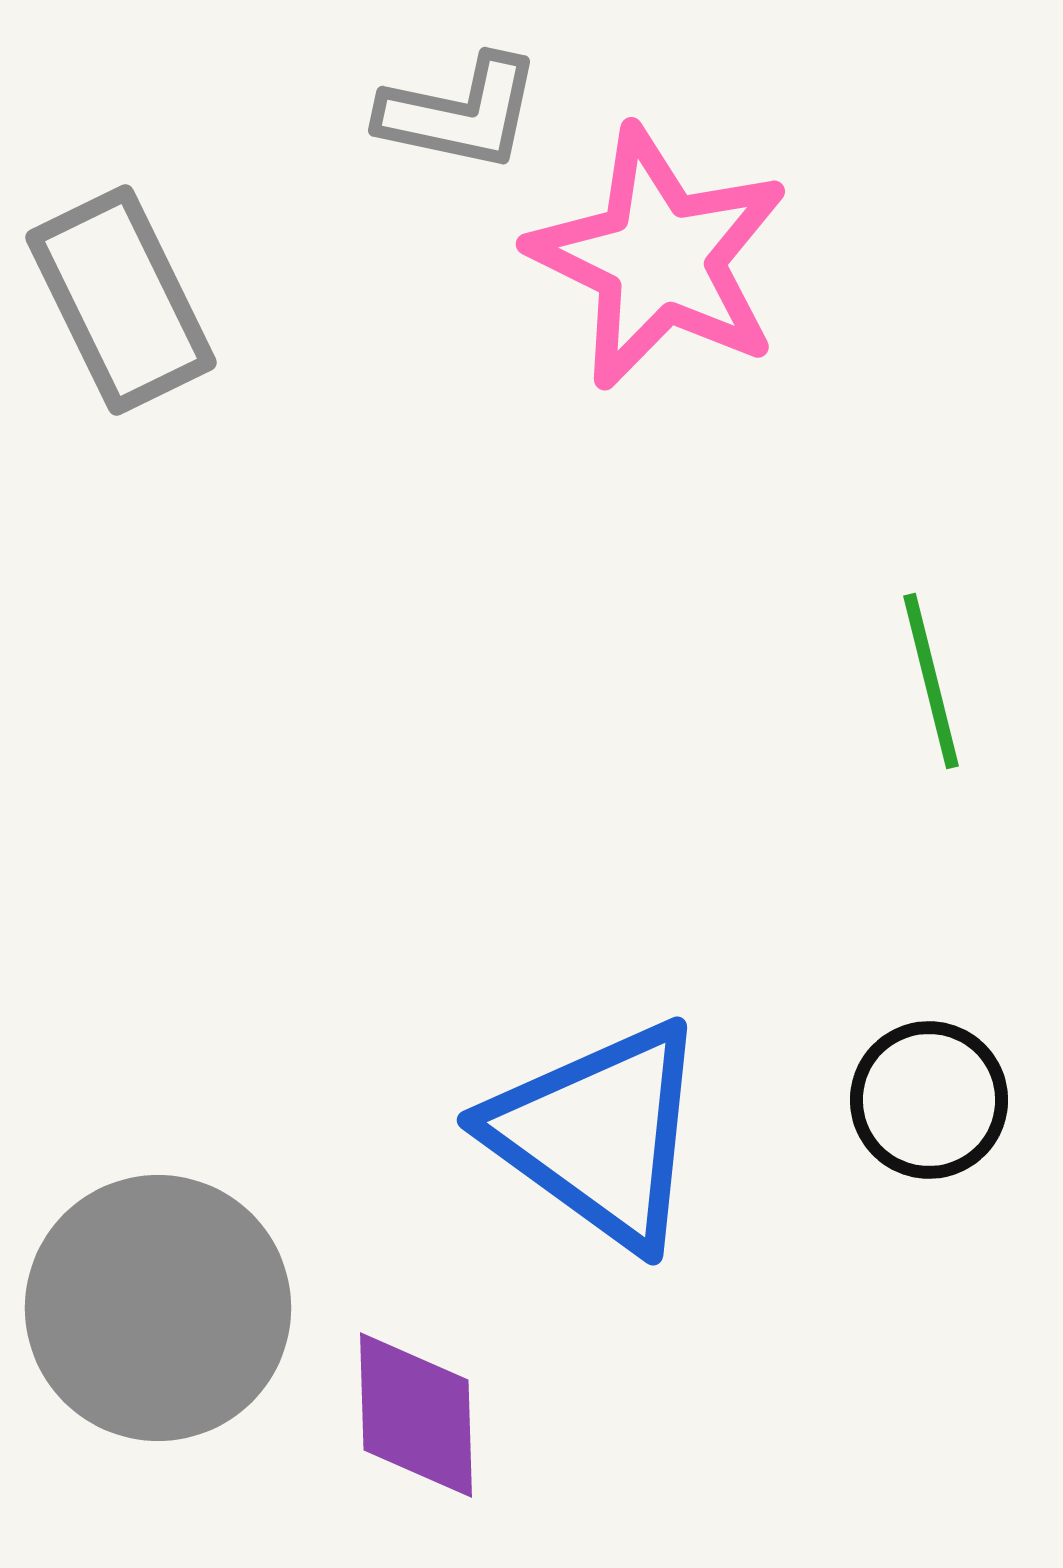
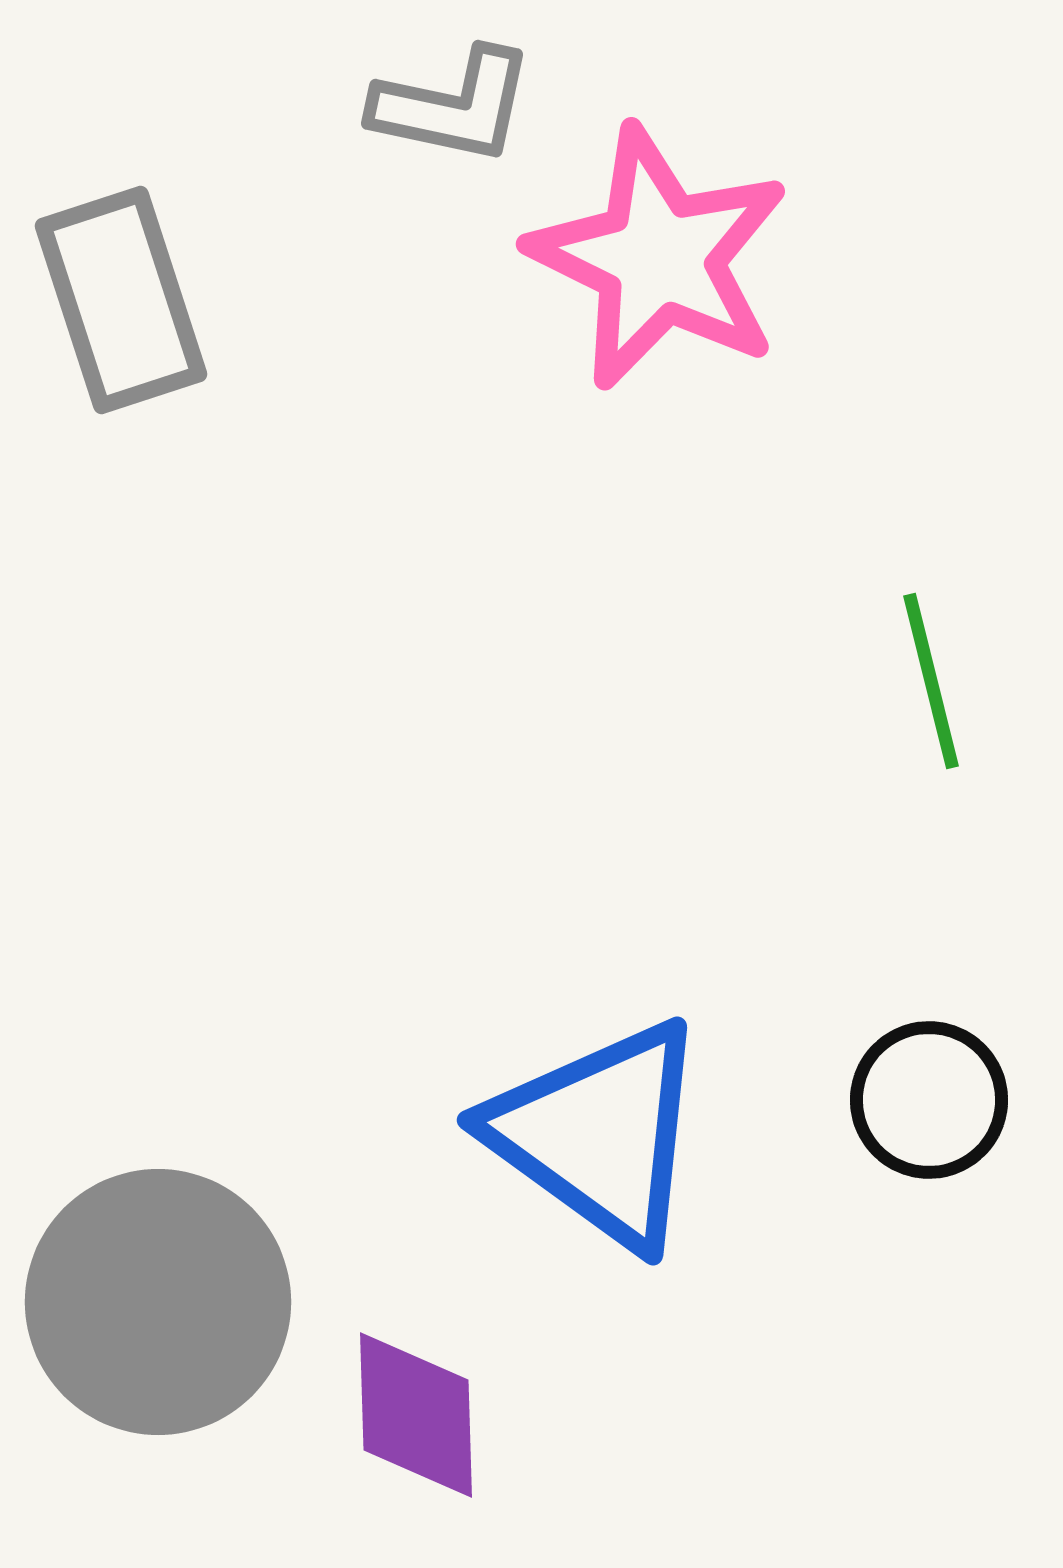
gray L-shape: moved 7 px left, 7 px up
gray rectangle: rotated 8 degrees clockwise
gray circle: moved 6 px up
